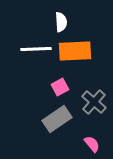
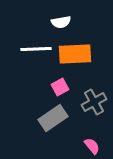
white semicircle: rotated 84 degrees clockwise
orange rectangle: moved 3 px down
gray cross: rotated 20 degrees clockwise
gray rectangle: moved 4 px left, 1 px up
pink semicircle: moved 2 px down
